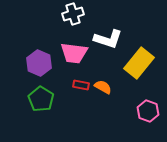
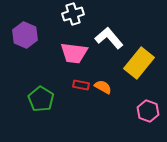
white L-shape: moved 1 px right, 1 px up; rotated 148 degrees counterclockwise
purple hexagon: moved 14 px left, 28 px up
